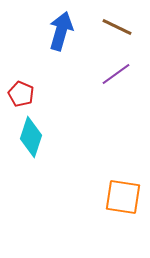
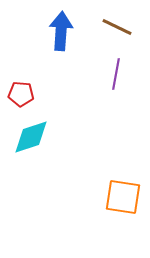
blue arrow: rotated 12 degrees counterclockwise
purple line: rotated 44 degrees counterclockwise
red pentagon: rotated 20 degrees counterclockwise
cyan diamond: rotated 54 degrees clockwise
